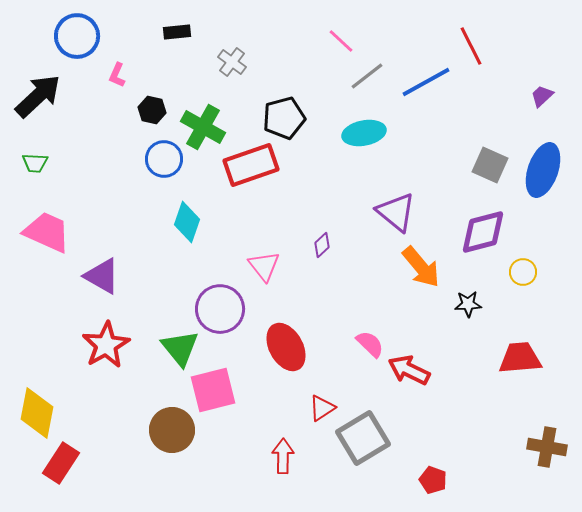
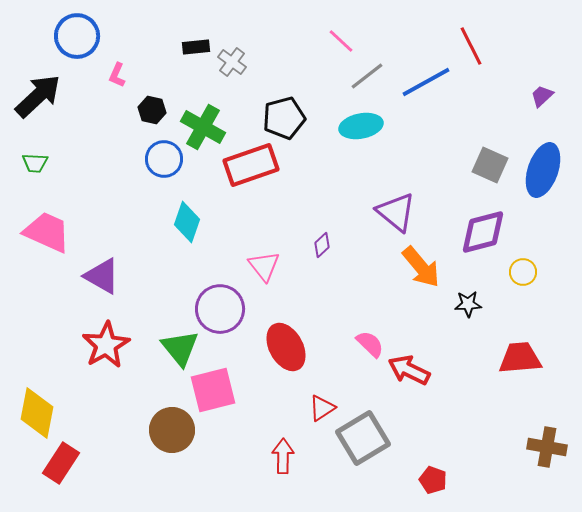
black rectangle at (177, 32): moved 19 px right, 15 px down
cyan ellipse at (364, 133): moved 3 px left, 7 px up
